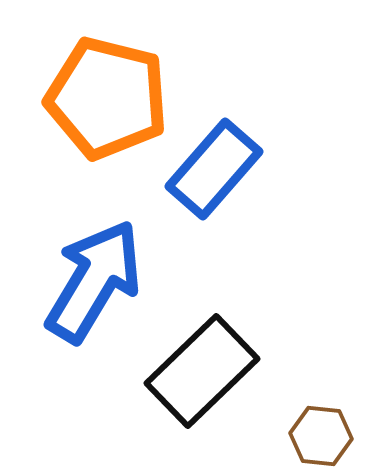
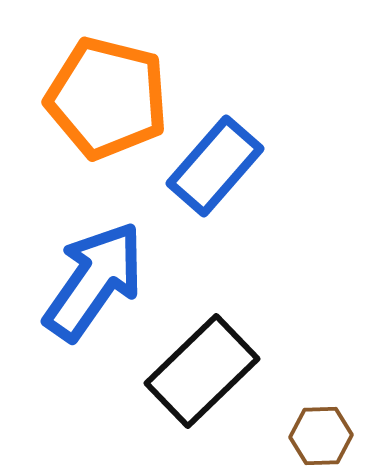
blue rectangle: moved 1 px right, 3 px up
blue arrow: rotated 4 degrees clockwise
brown hexagon: rotated 8 degrees counterclockwise
